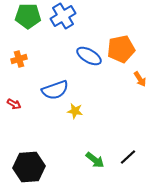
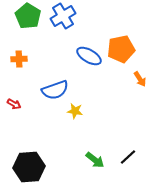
green pentagon: rotated 30 degrees clockwise
orange cross: rotated 14 degrees clockwise
